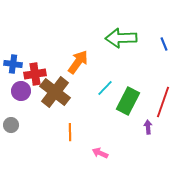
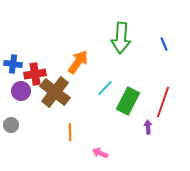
green arrow: rotated 84 degrees counterclockwise
